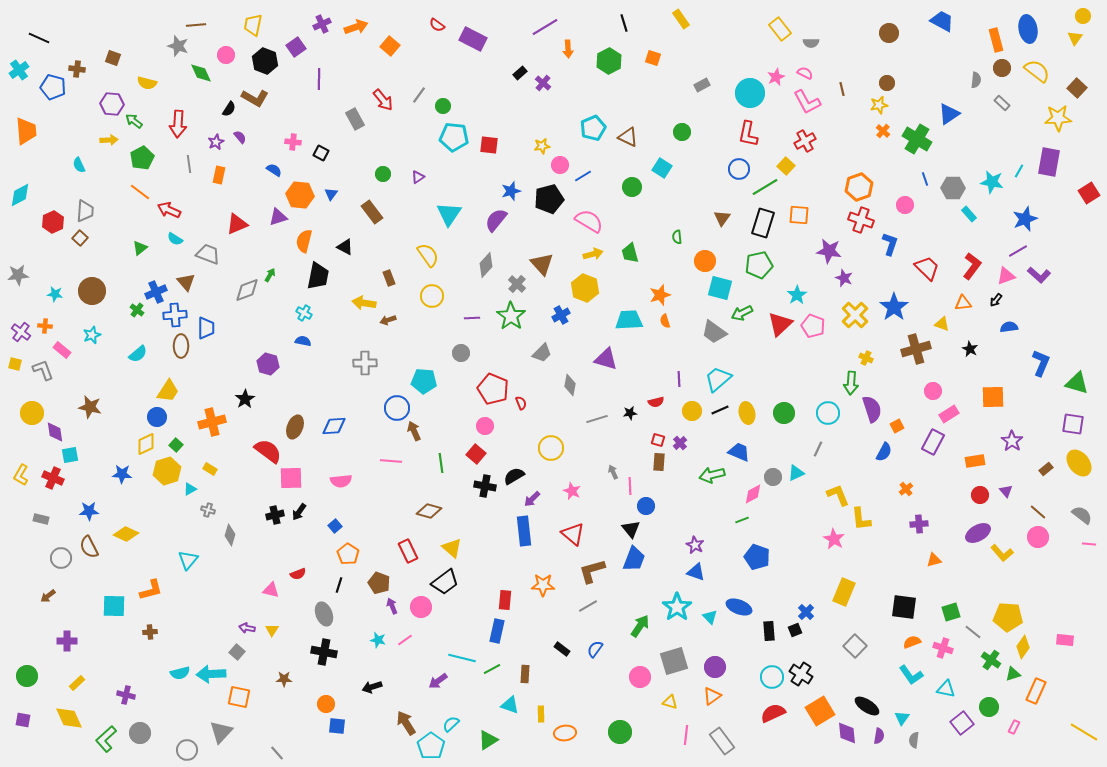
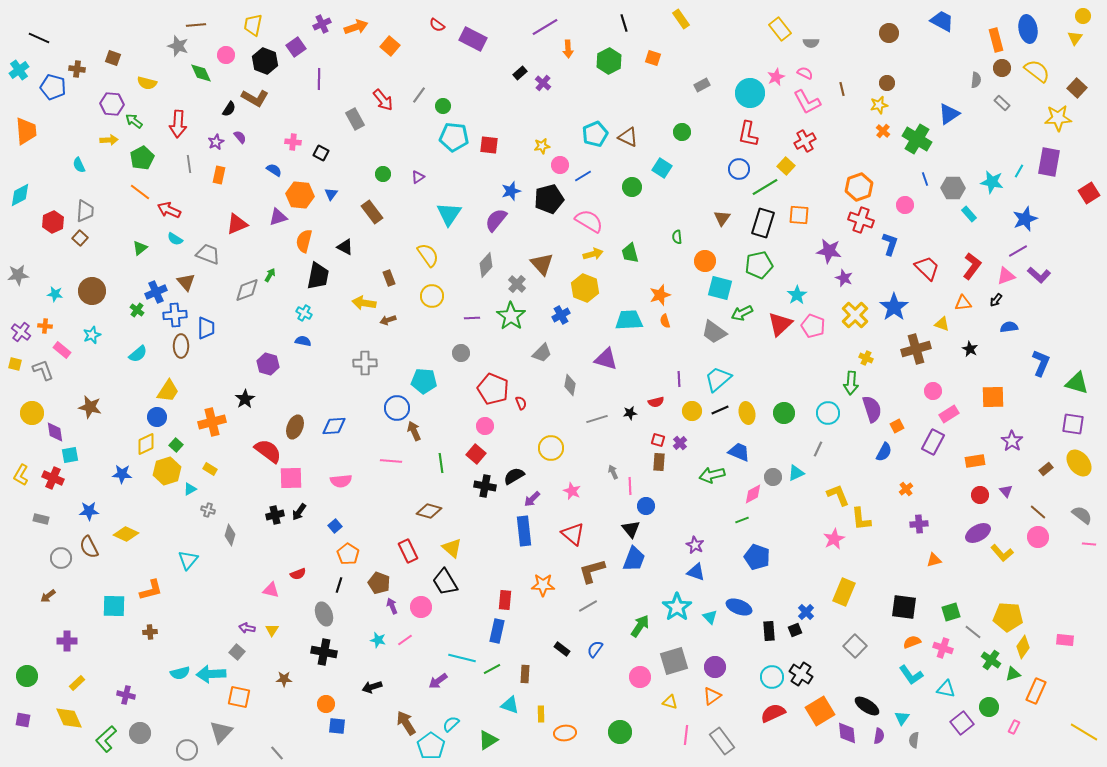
cyan pentagon at (593, 128): moved 2 px right, 6 px down
pink star at (834, 539): rotated 15 degrees clockwise
black trapezoid at (445, 582): rotated 96 degrees clockwise
